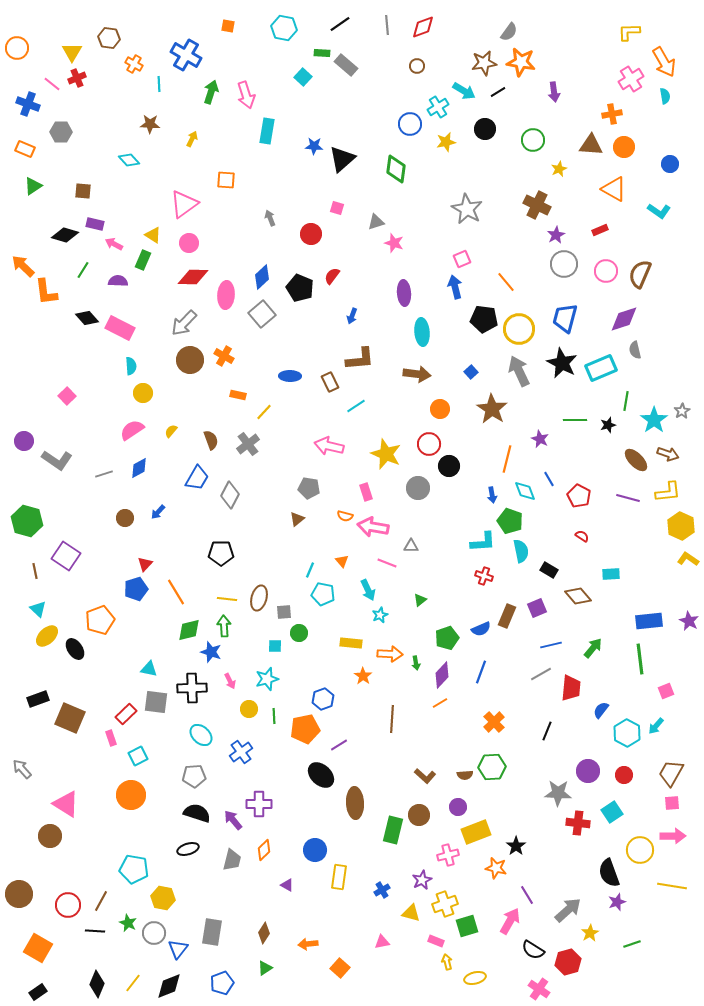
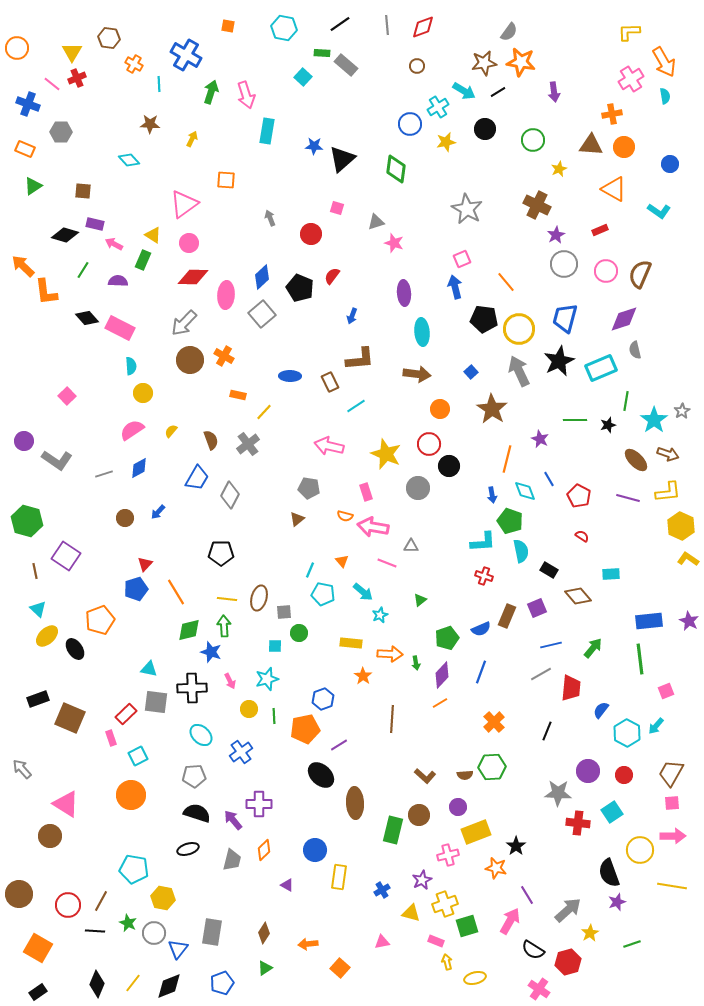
black star at (562, 363): moved 3 px left, 2 px up; rotated 20 degrees clockwise
cyan arrow at (368, 590): moved 5 px left, 2 px down; rotated 25 degrees counterclockwise
